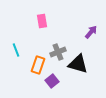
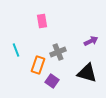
purple arrow: moved 9 px down; rotated 24 degrees clockwise
black triangle: moved 9 px right, 9 px down
purple square: rotated 16 degrees counterclockwise
